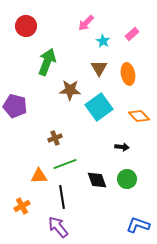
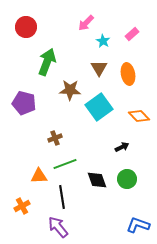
red circle: moved 1 px down
purple pentagon: moved 9 px right, 3 px up
black arrow: rotated 32 degrees counterclockwise
